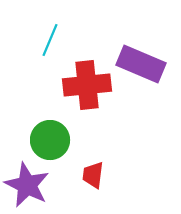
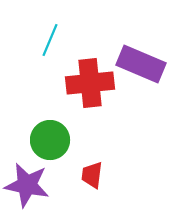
red cross: moved 3 px right, 2 px up
red trapezoid: moved 1 px left
purple star: rotated 15 degrees counterclockwise
